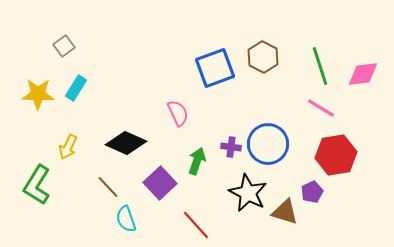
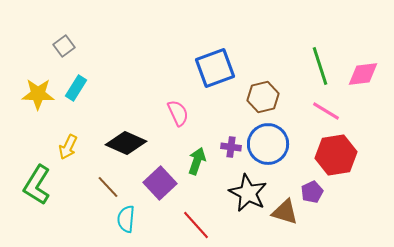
brown hexagon: moved 40 px down; rotated 20 degrees clockwise
pink line: moved 5 px right, 3 px down
cyan semicircle: rotated 24 degrees clockwise
